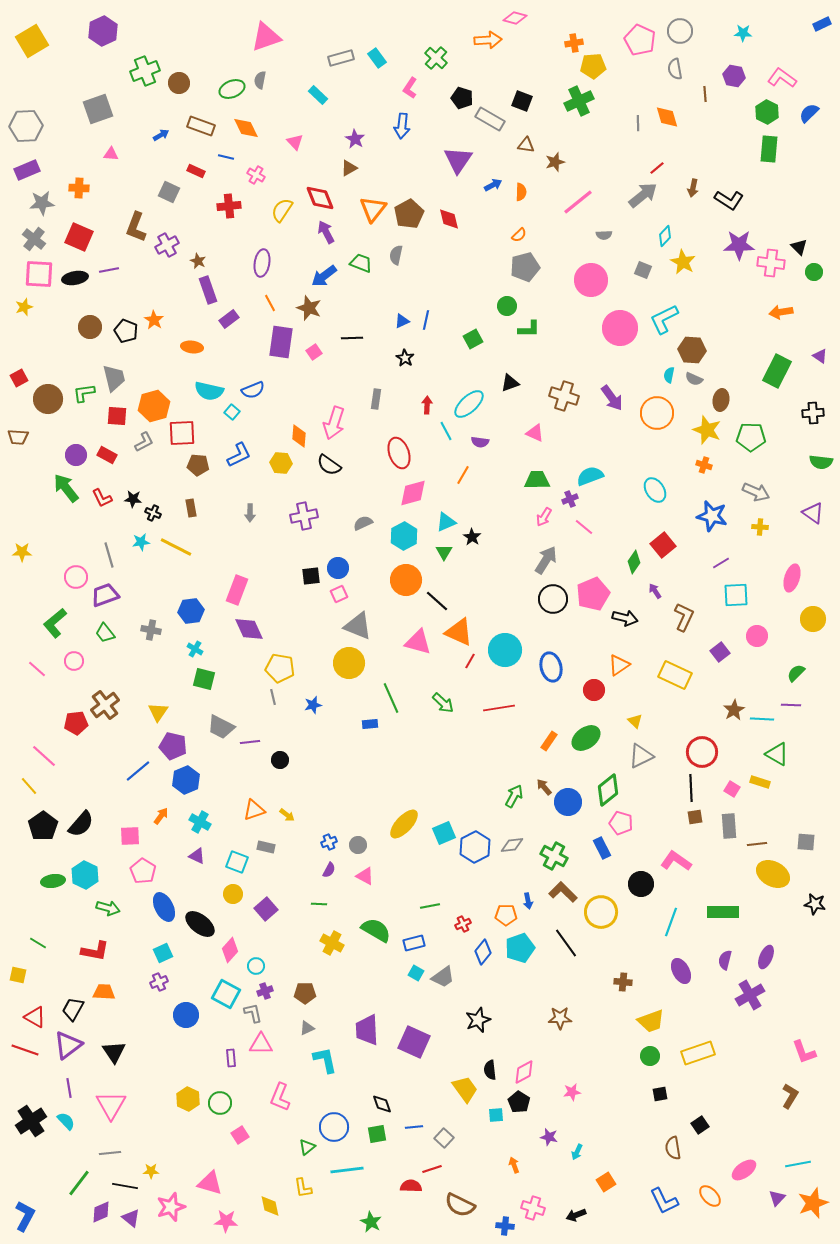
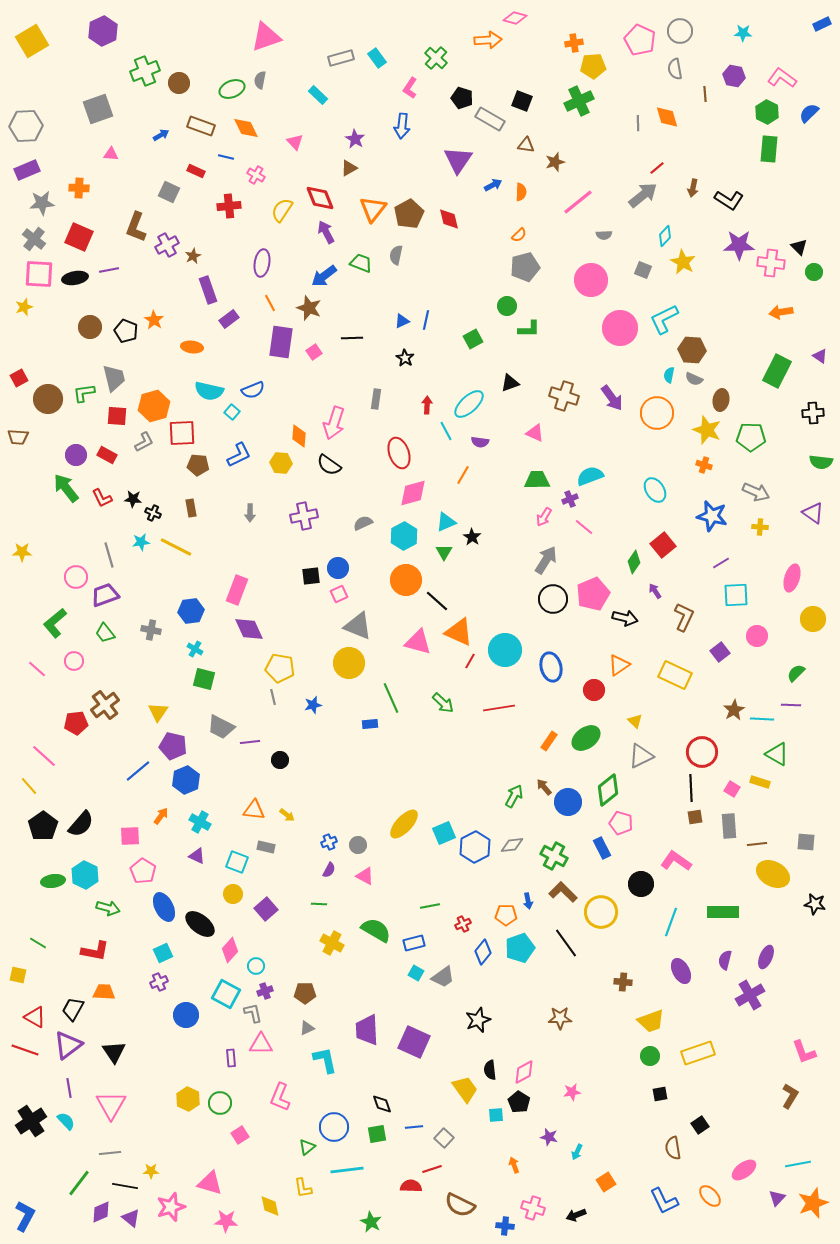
brown star at (198, 261): moved 5 px left, 5 px up; rotated 21 degrees clockwise
orange triangle at (254, 810): rotated 25 degrees clockwise
